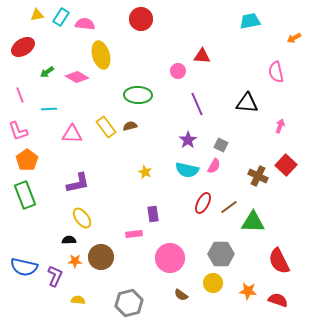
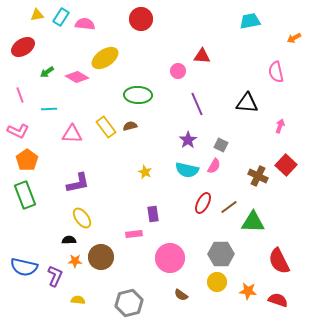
yellow ellipse at (101, 55): moved 4 px right, 3 px down; rotated 72 degrees clockwise
pink L-shape at (18, 131): rotated 45 degrees counterclockwise
yellow circle at (213, 283): moved 4 px right, 1 px up
